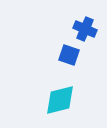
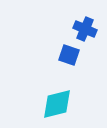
cyan diamond: moved 3 px left, 4 px down
